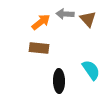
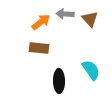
brown triangle: moved 2 px right
